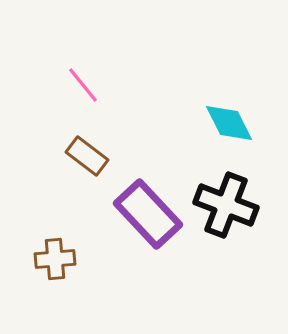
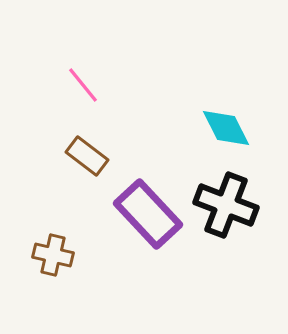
cyan diamond: moved 3 px left, 5 px down
brown cross: moved 2 px left, 4 px up; rotated 18 degrees clockwise
